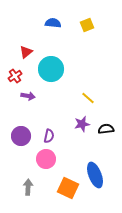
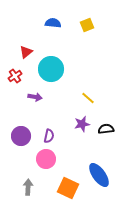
purple arrow: moved 7 px right, 1 px down
blue ellipse: moved 4 px right; rotated 15 degrees counterclockwise
